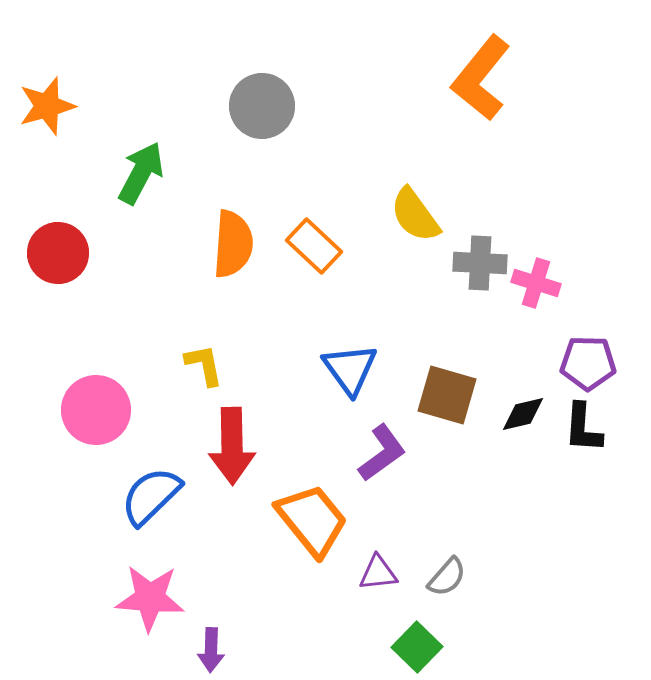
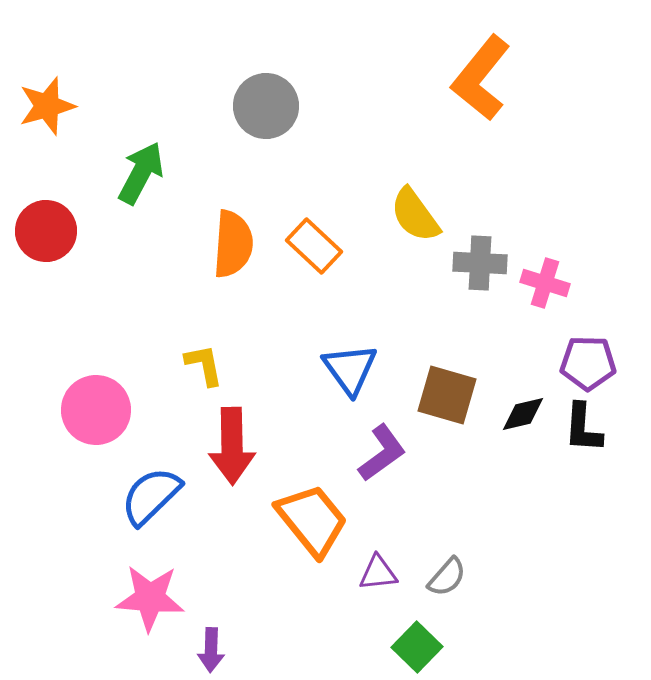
gray circle: moved 4 px right
red circle: moved 12 px left, 22 px up
pink cross: moved 9 px right
